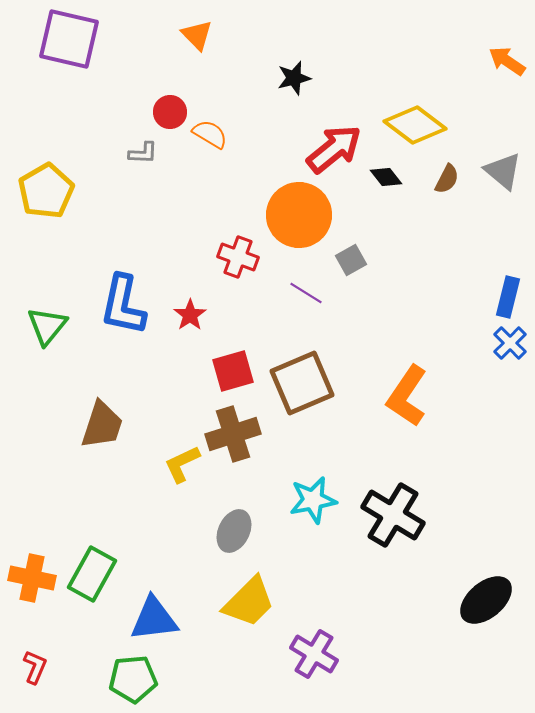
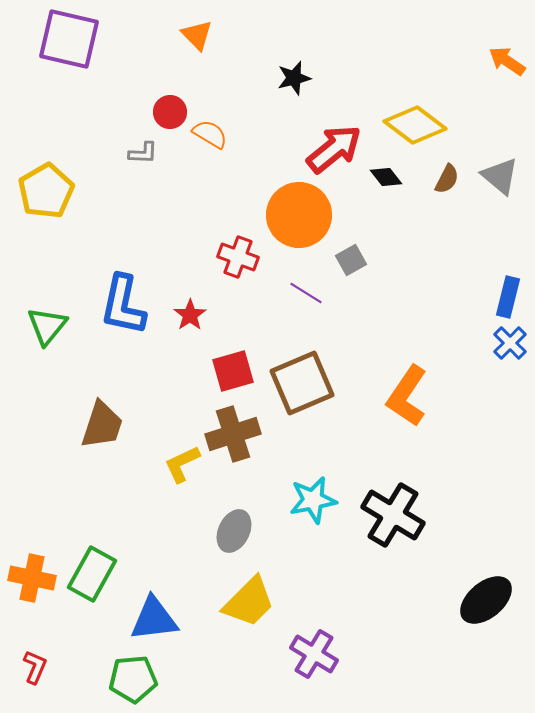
gray triangle: moved 3 px left, 5 px down
